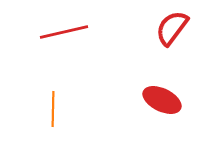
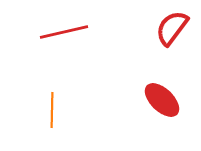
red ellipse: rotated 18 degrees clockwise
orange line: moved 1 px left, 1 px down
